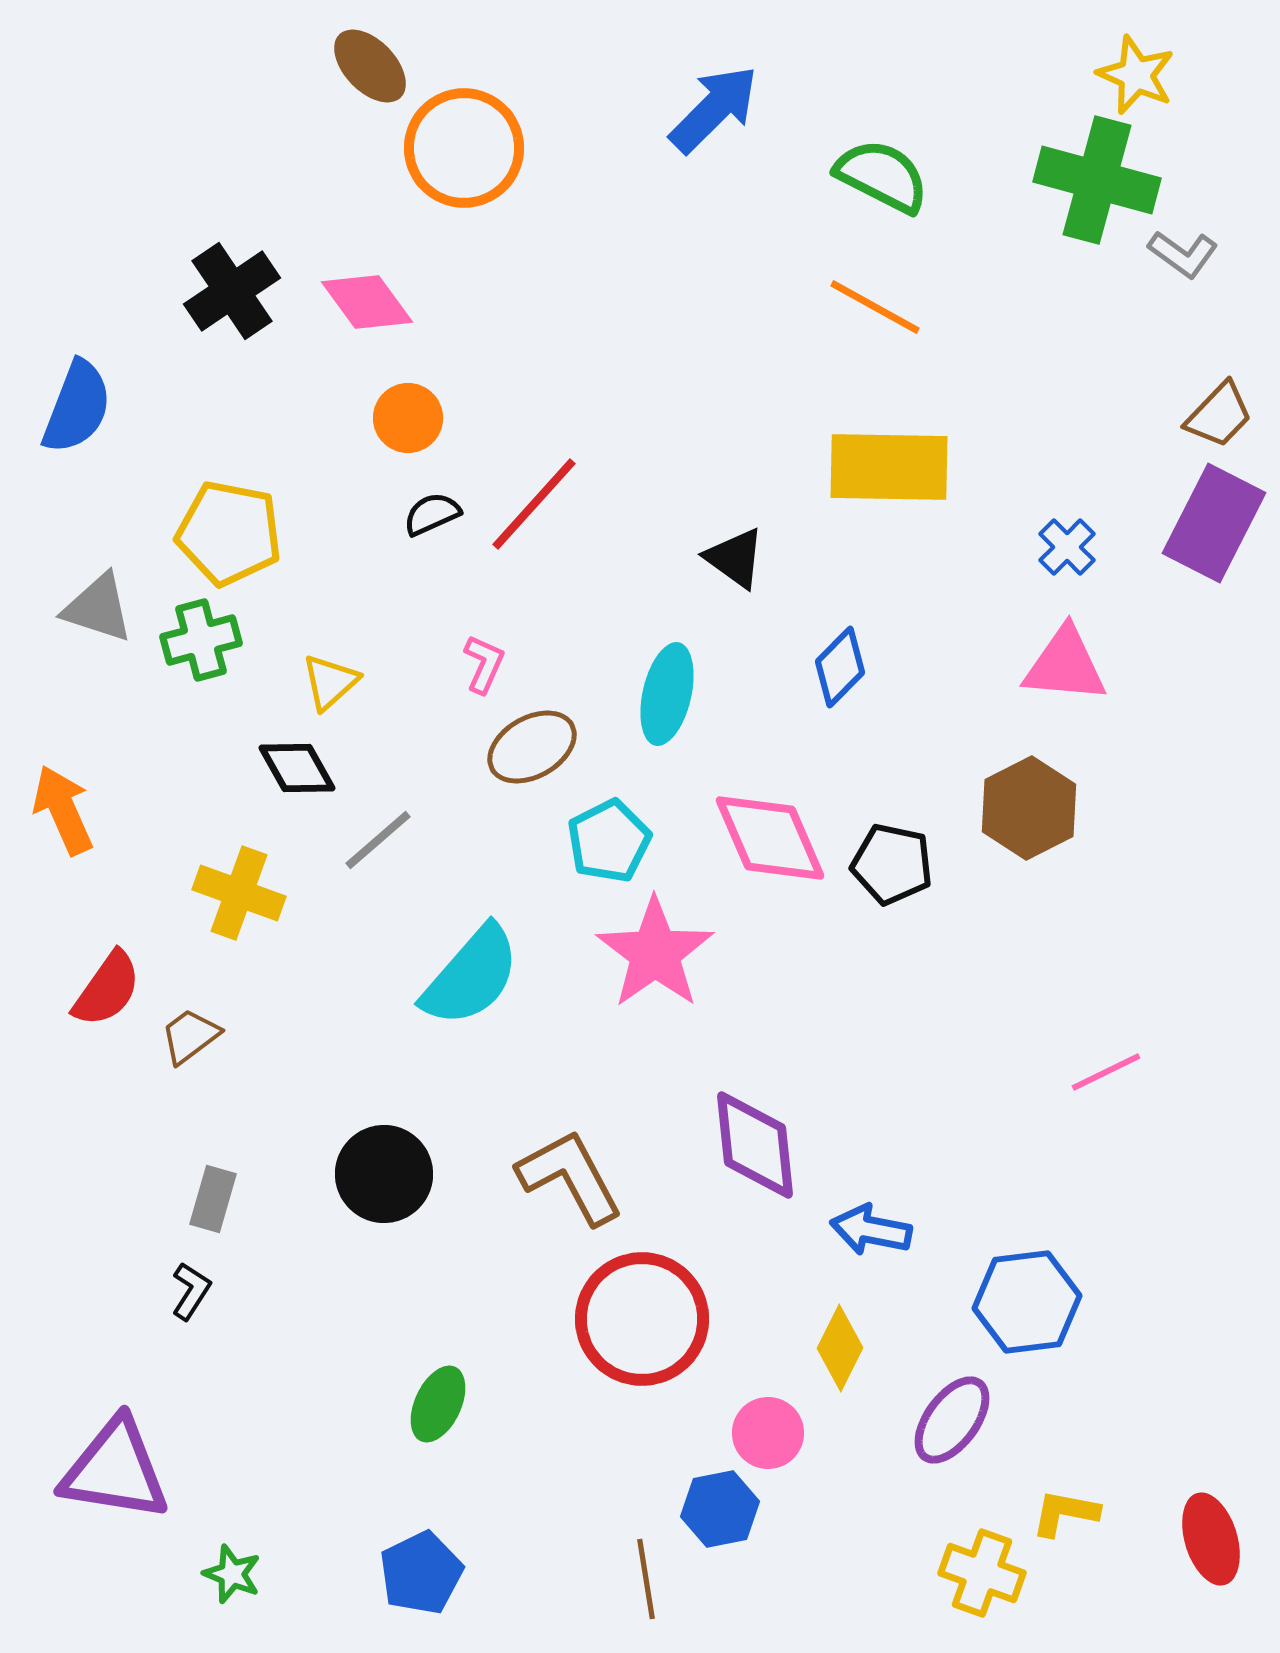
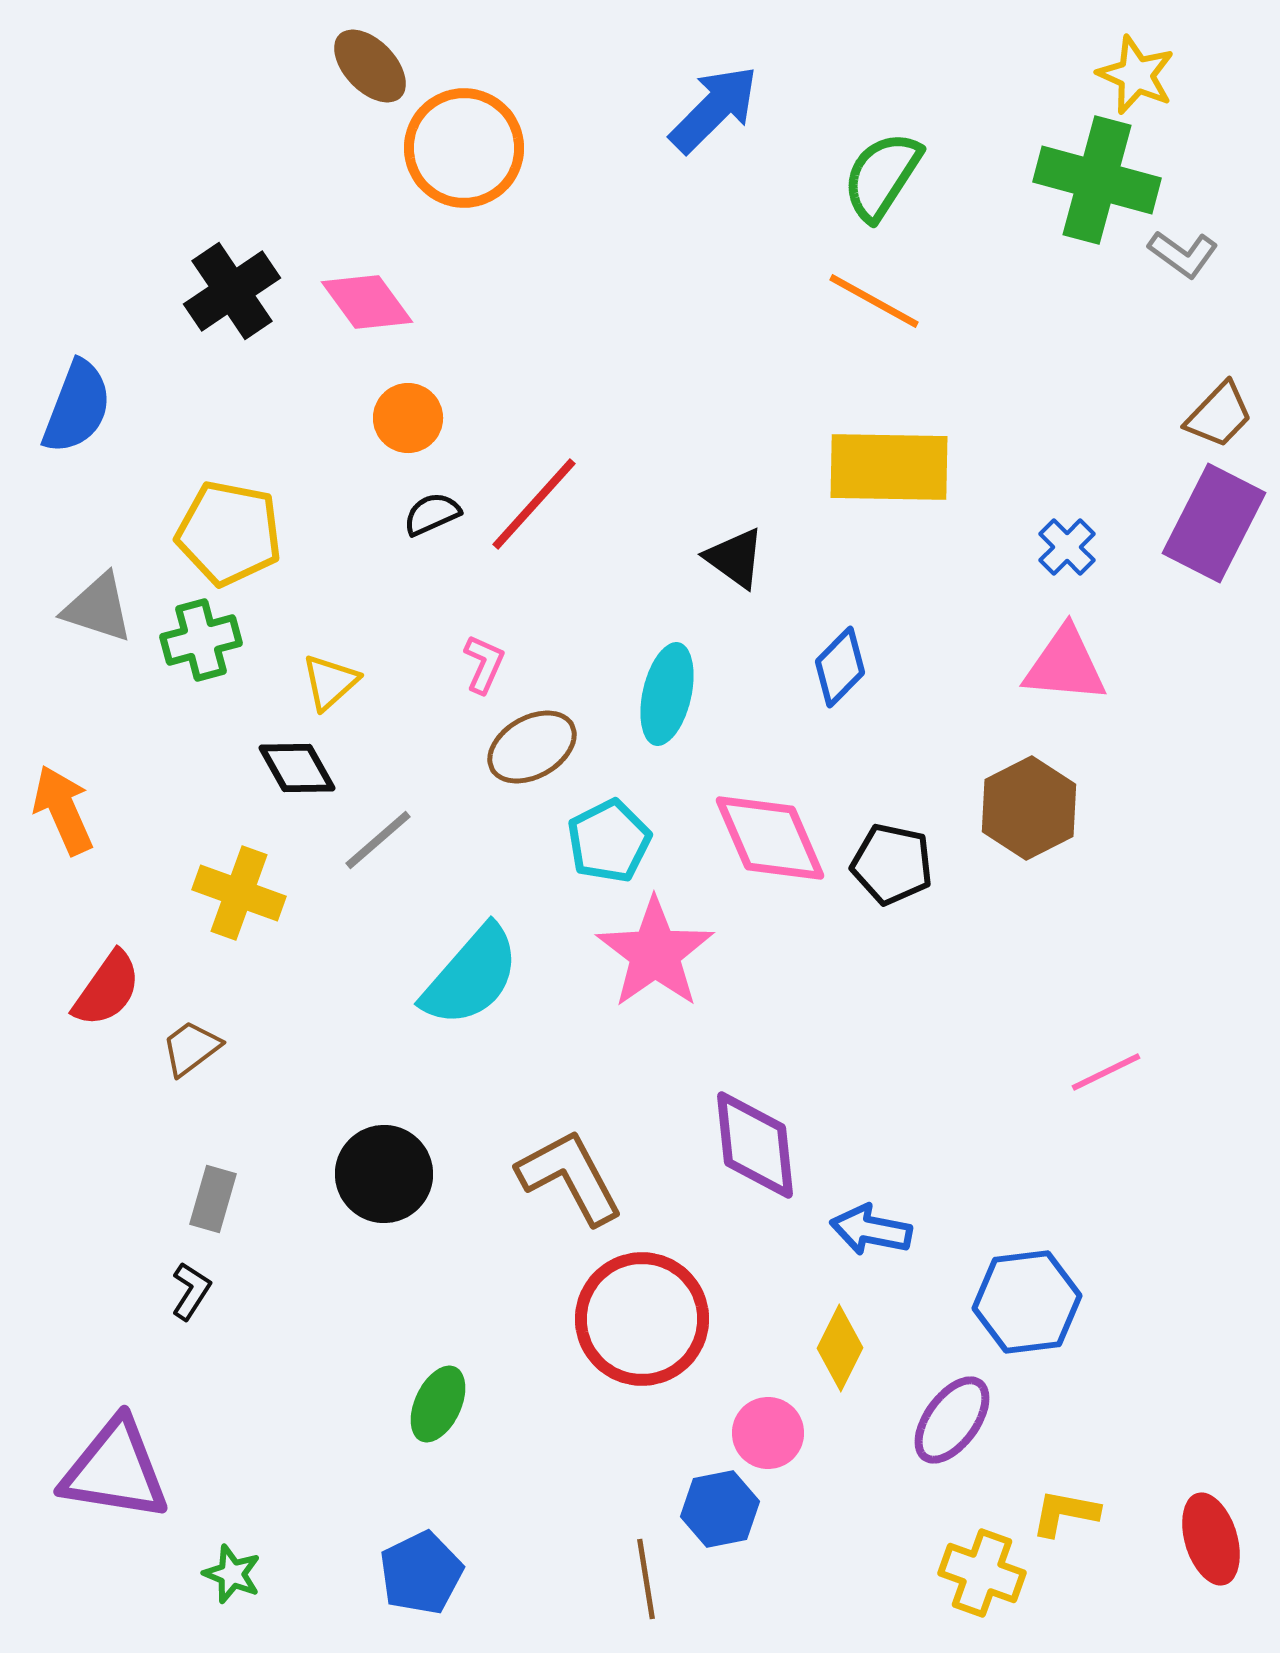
green semicircle at (882, 176): rotated 84 degrees counterclockwise
orange line at (875, 307): moved 1 px left, 6 px up
brown trapezoid at (190, 1036): moved 1 px right, 12 px down
